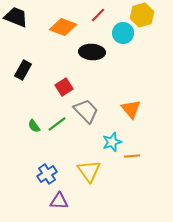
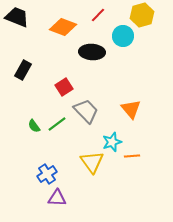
black trapezoid: moved 1 px right
cyan circle: moved 3 px down
yellow triangle: moved 3 px right, 9 px up
purple triangle: moved 2 px left, 3 px up
